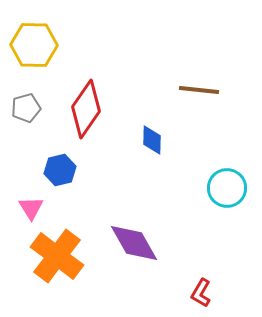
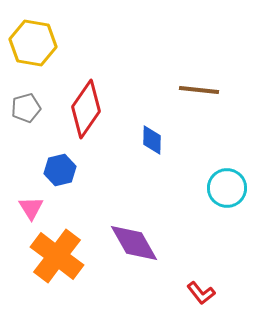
yellow hexagon: moved 1 px left, 2 px up; rotated 9 degrees clockwise
red L-shape: rotated 68 degrees counterclockwise
